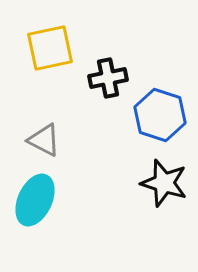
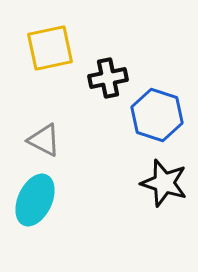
blue hexagon: moved 3 px left
